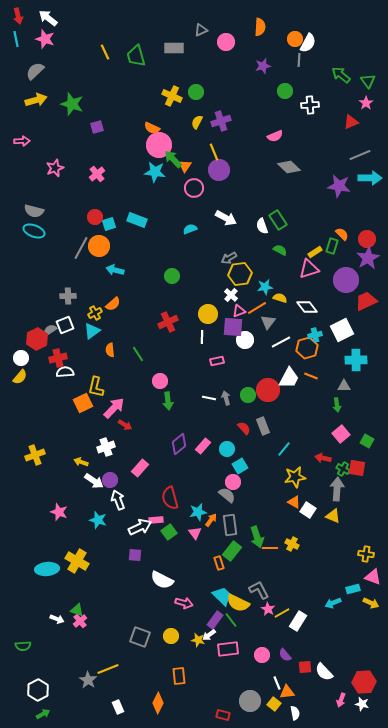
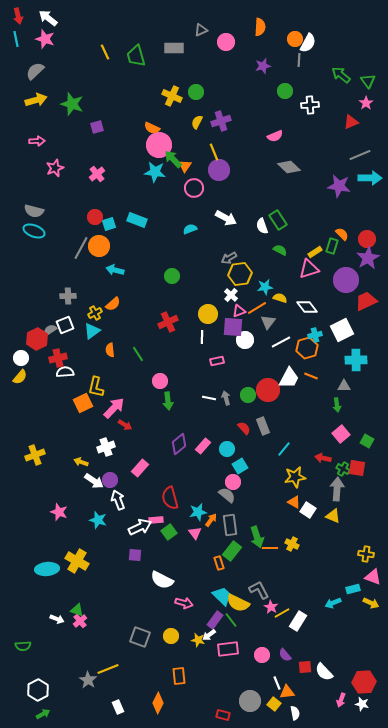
pink arrow at (22, 141): moved 15 px right
pink star at (268, 609): moved 3 px right, 2 px up
